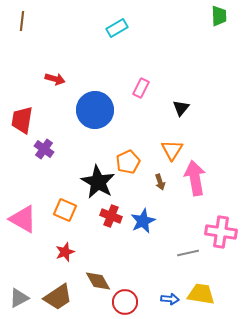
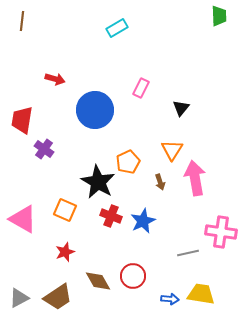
red circle: moved 8 px right, 26 px up
